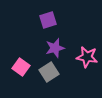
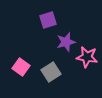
purple star: moved 11 px right, 6 px up
gray square: moved 2 px right
